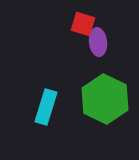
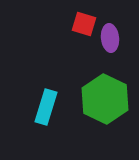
red square: moved 1 px right
purple ellipse: moved 12 px right, 4 px up
